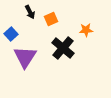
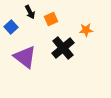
blue square: moved 7 px up
black cross: rotated 10 degrees clockwise
purple triangle: rotated 25 degrees counterclockwise
